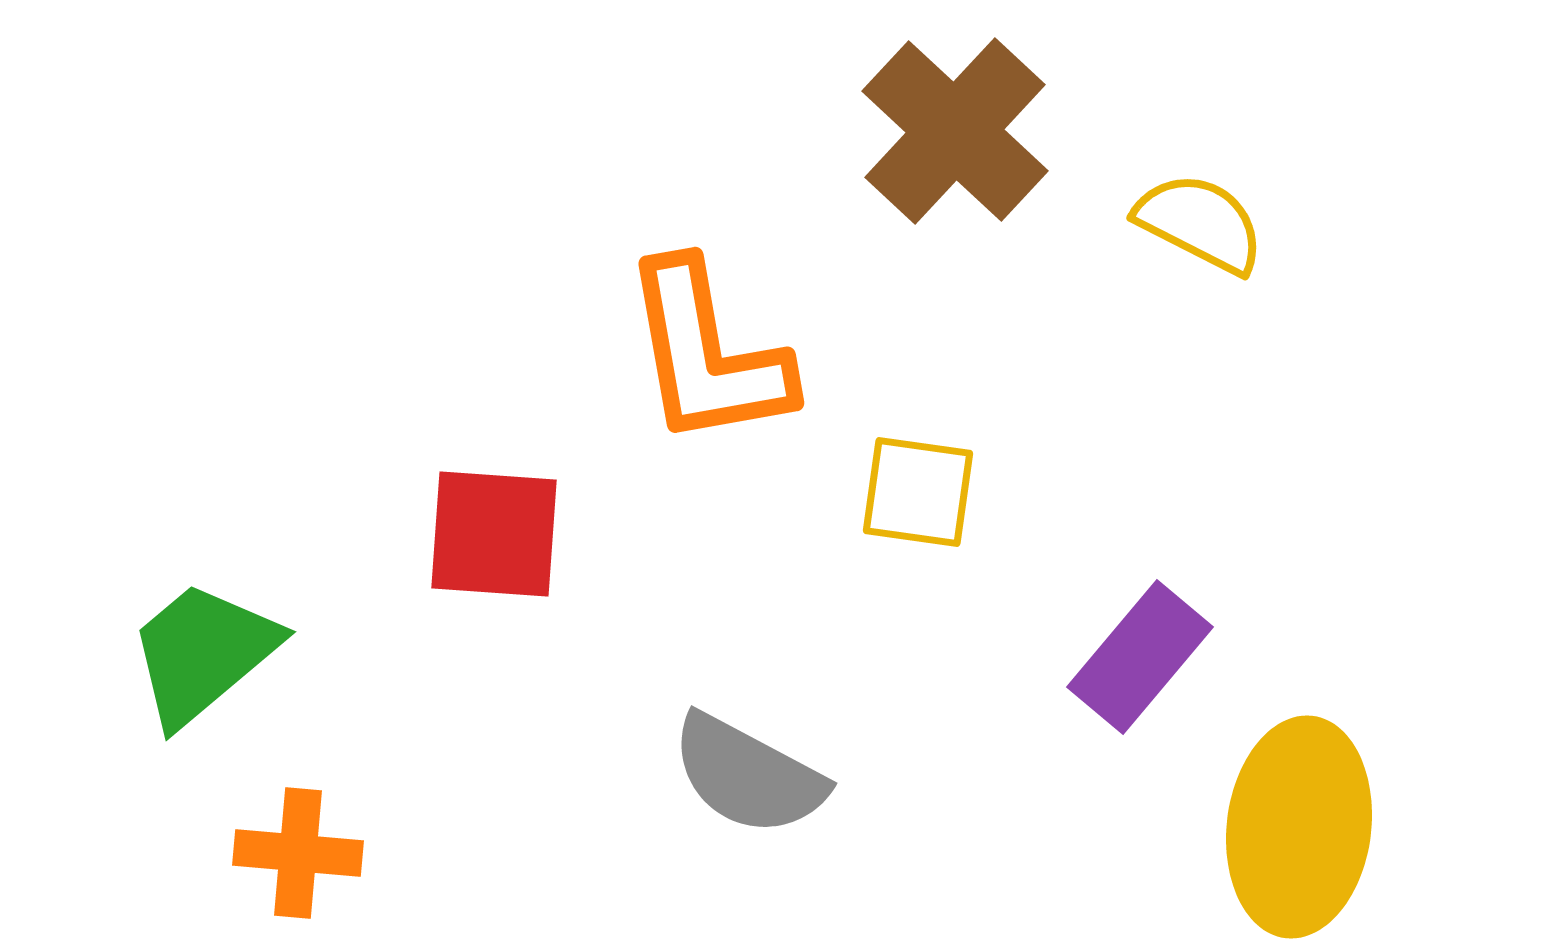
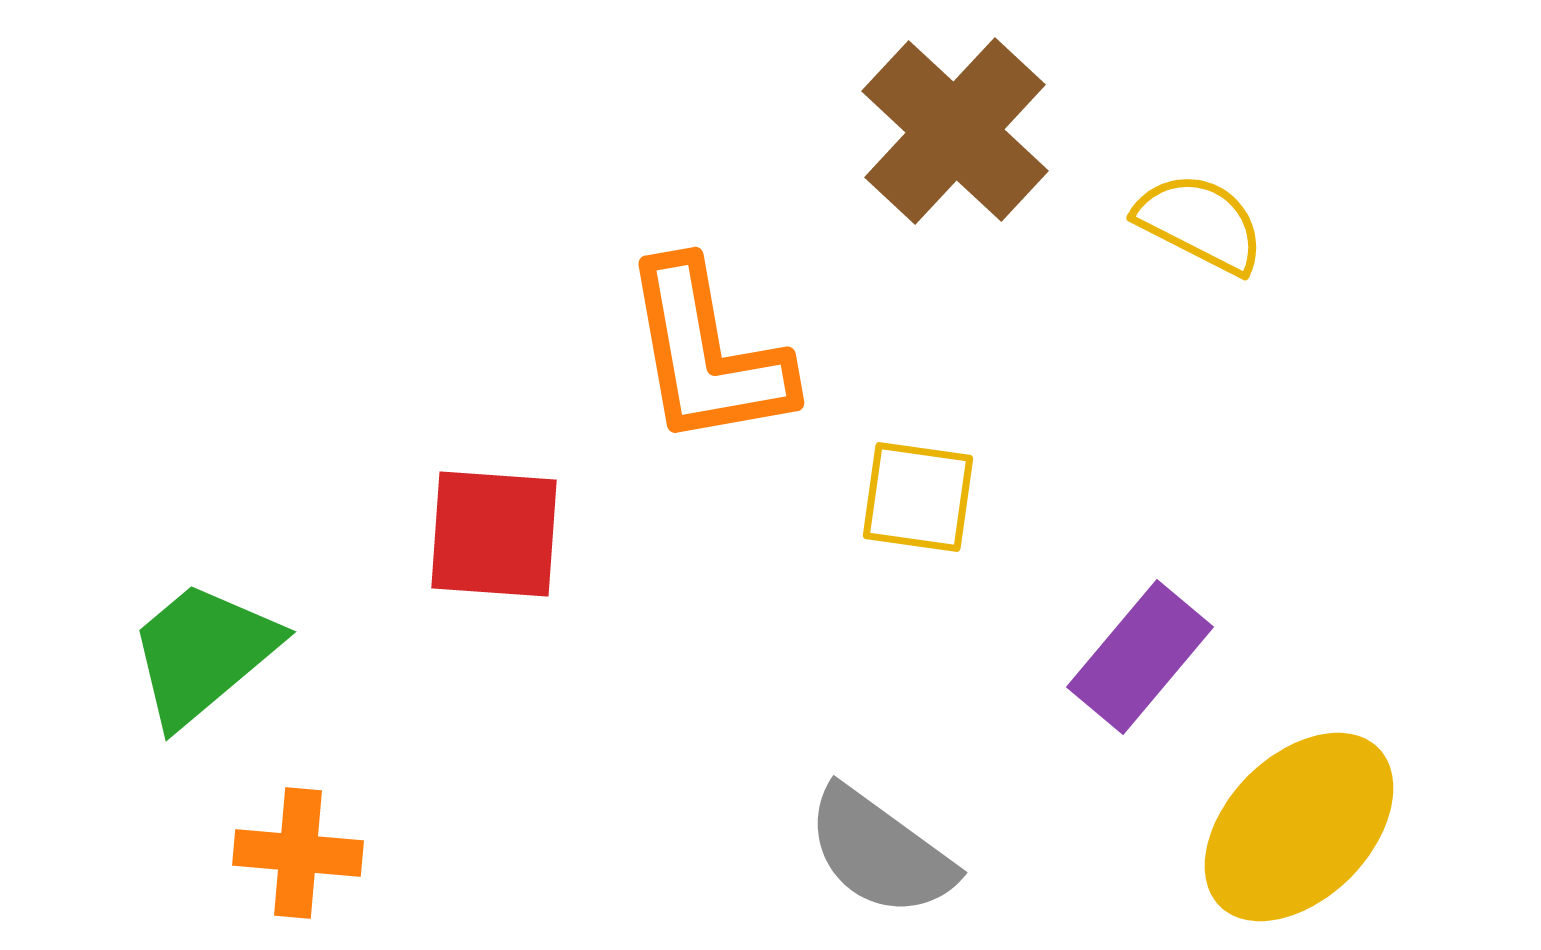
yellow square: moved 5 px down
gray semicircle: moved 132 px right, 77 px down; rotated 8 degrees clockwise
yellow ellipse: rotated 38 degrees clockwise
